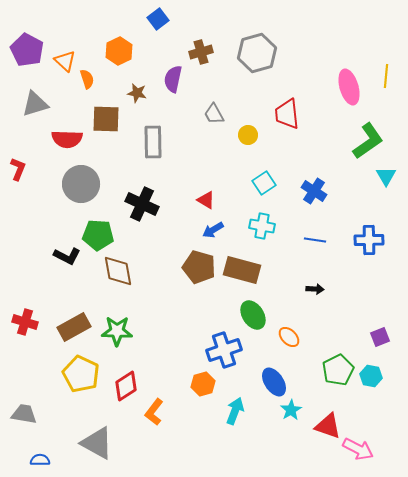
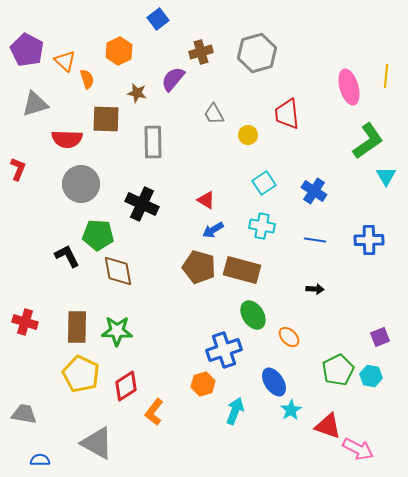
purple semicircle at (173, 79): rotated 28 degrees clockwise
black L-shape at (67, 256): rotated 144 degrees counterclockwise
brown rectangle at (74, 327): moved 3 px right; rotated 60 degrees counterclockwise
